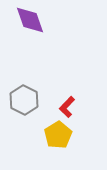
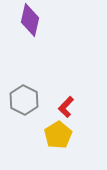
purple diamond: rotated 32 degrees clockwise
red L-shape: moved 1 px left
